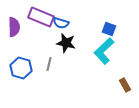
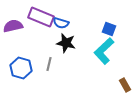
purple semicircle: moved 1 px left, 1 px up; rotated 102 degrees counterclockwise
